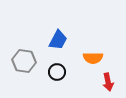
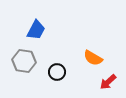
blue trapezoid: moved 22 px left, 10 px up
orange semicircle: rotated 30 degrees clockwise
red arrow: rotated 60 degrees clockwise
